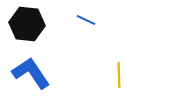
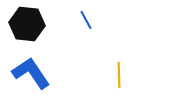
blue line: rotated 36 degrees clockwise
